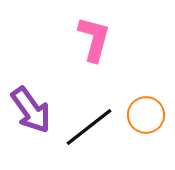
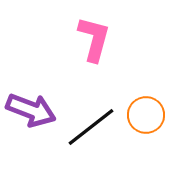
purple arrow: rotated 33 degrees counterclockwise
black line: moved 2 px right
